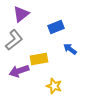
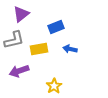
gray L-shape: rotated 25 degrees clockwise
blue arrow: rotated 24 degrees counterclockwise
yellow rectangle: moved 10 px up
yellow star: rotated 21 degrees clockwise
